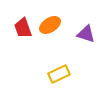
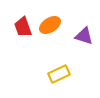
red trapezoid: moved 1 px up
purple triangle: moved 2 px left, 2 px down
